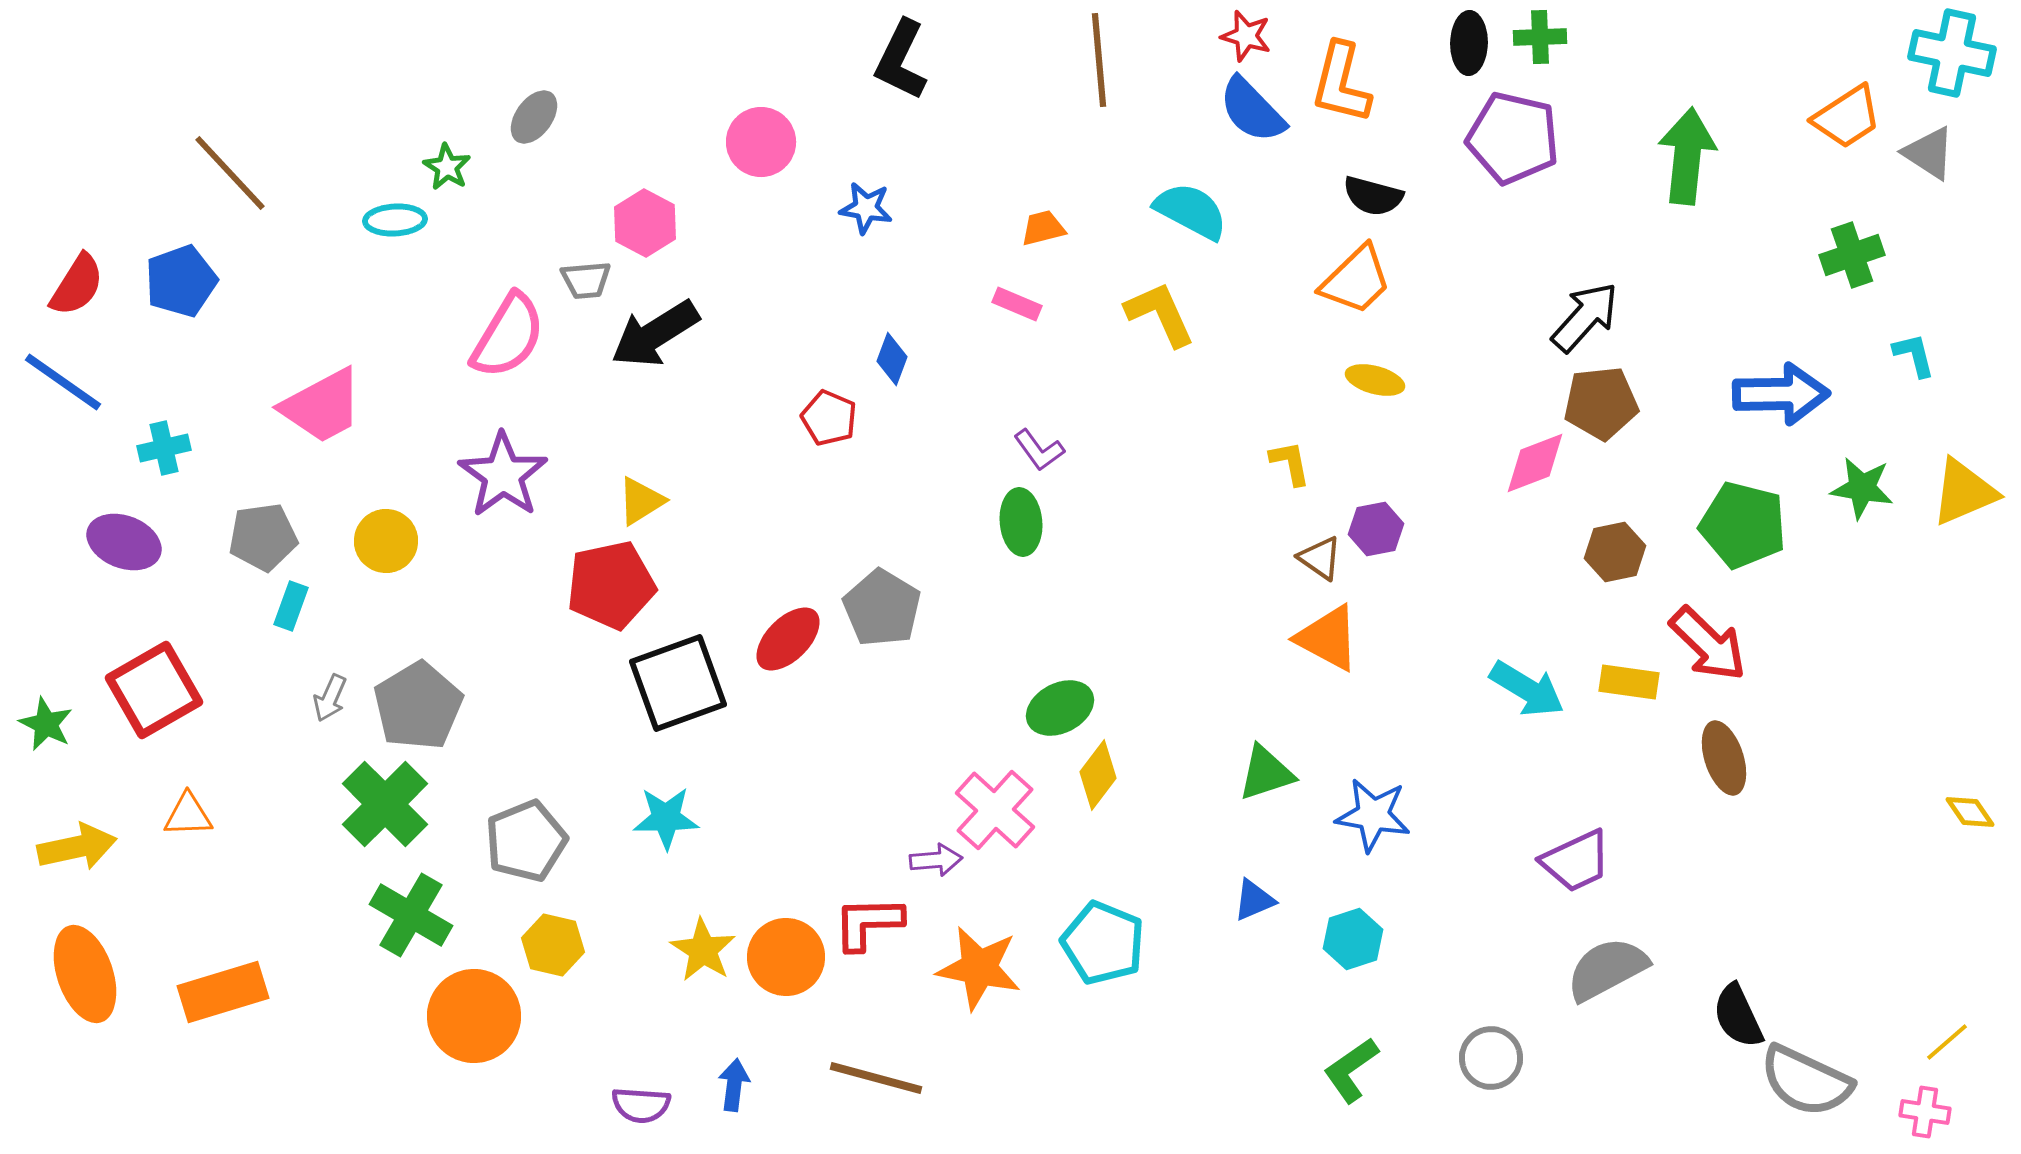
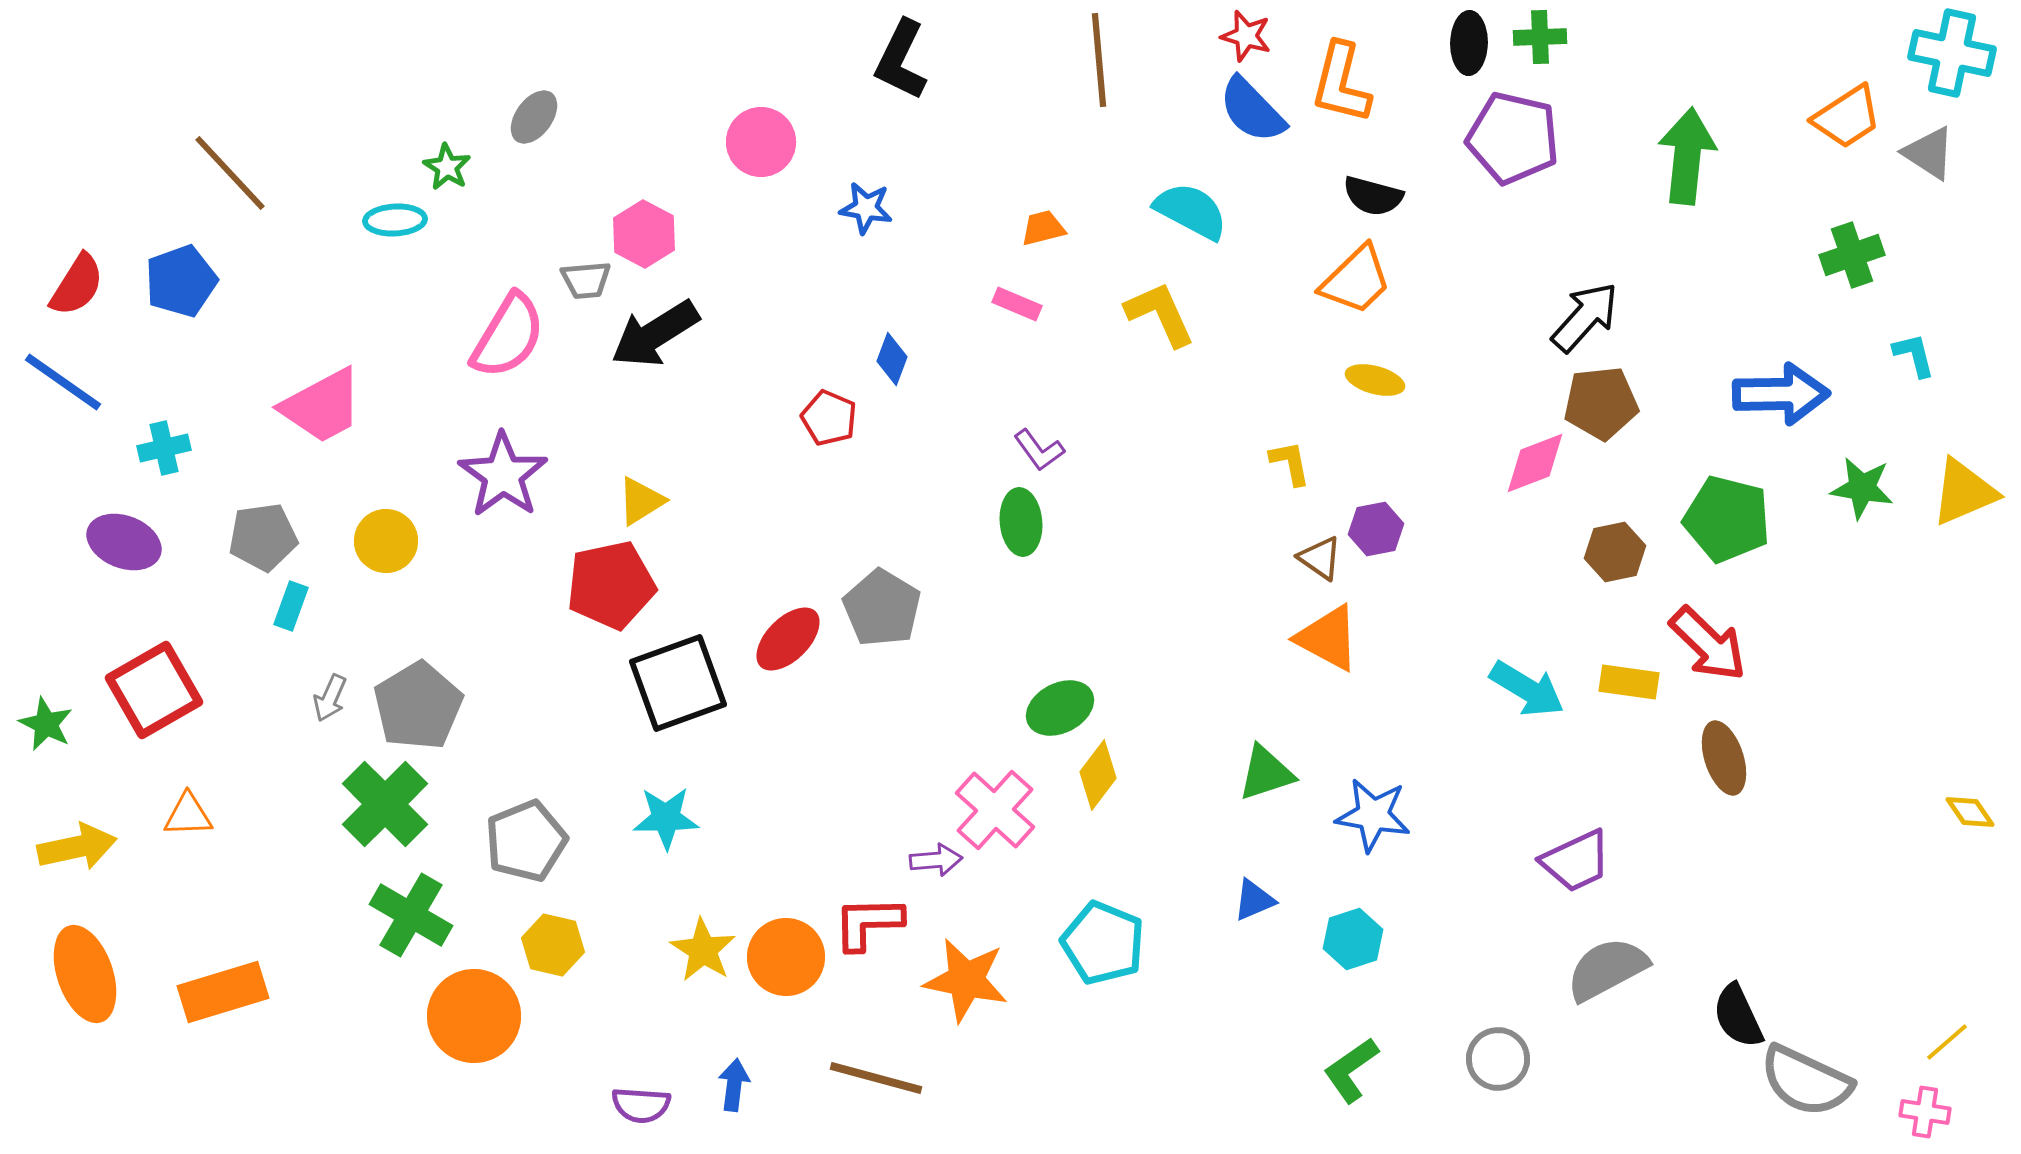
pink hexagon at (645, 223): moved 1 px left, 11 px down
green pentagon at (1743, 525): moved 16 px left, 6 px up
orange star at (979, 968): moved 13 px left, 12 px down
gray circle at (1491, 1058): moved 7 px right, 1 px down
